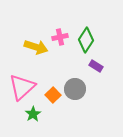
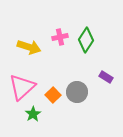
yellow arrow: moved 7 px left
purple rectangle: moved 10 px right, 11 px down
gray circle: moved 2 px right, 3 px down
